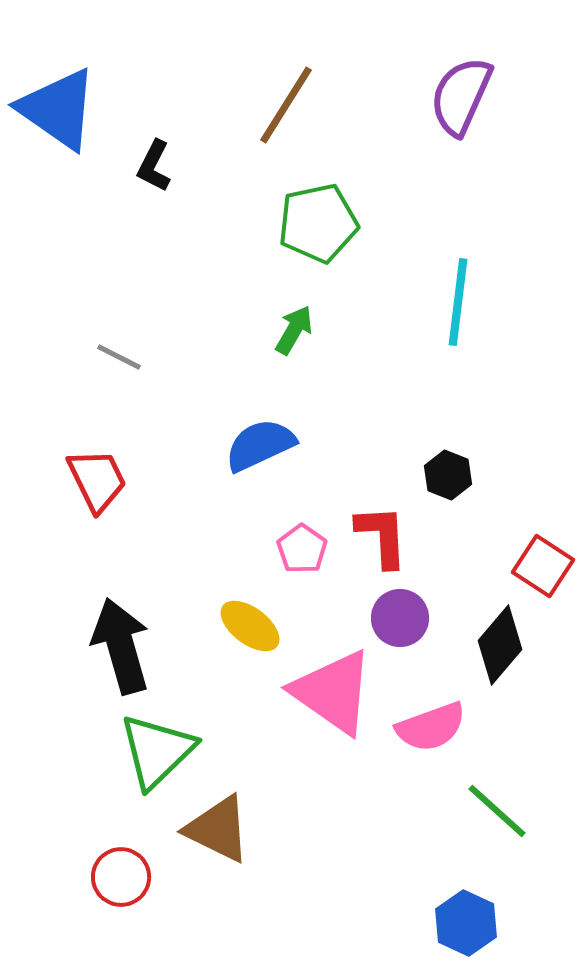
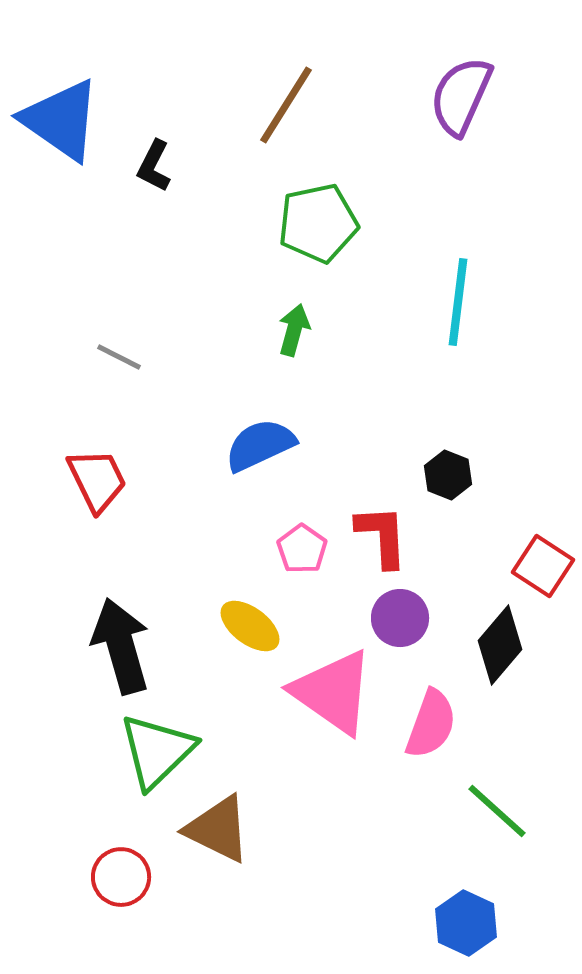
blue triangle: moved 3 px right, 11 px down
green arrow: rotated 15 degrees counterclockwise
pink semicircle: moved 3 px up; rotated 50 degrees counterclockwise
